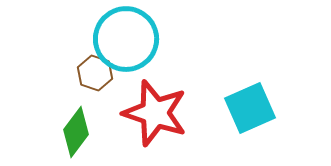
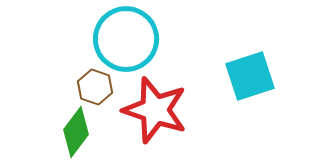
brown hexagon: moved 14 px down
cyan square: moved 32 px up; rotated 6 degrees clockwise
red star: moved 3 px up
